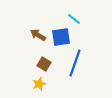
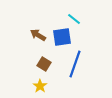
blue square: moved 1 px right
blue line: moved 1 px down
yellow star: moved 1 px right, 2 px down; rotated 16 degrees counterclockwise
